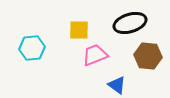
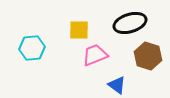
brown hexagon: rotated 12 degrees clockwise
